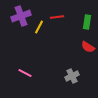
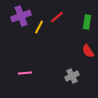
red line: rotated 32 degrees counterclockwise
red semicircle: moved 4 px down; rotated 24 degrees clockwise
pink line: rotated 32 degrees counterclockwise
